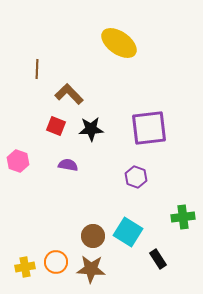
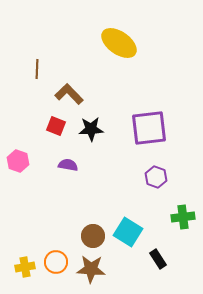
purple hexagon: moved 20 px right
